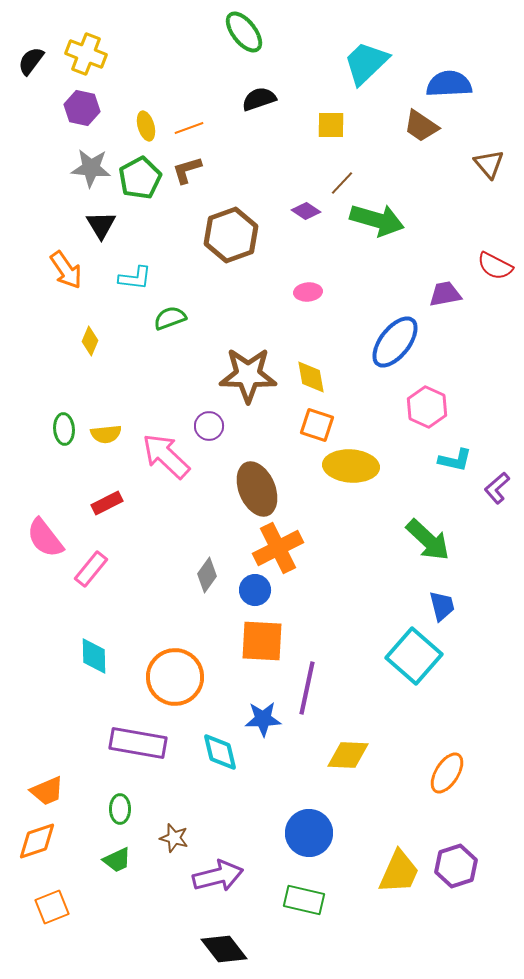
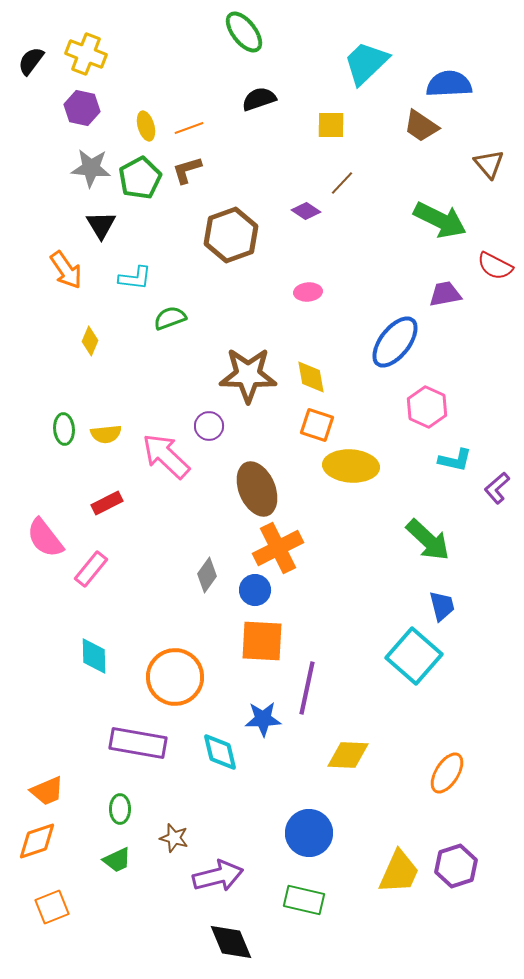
green arrow at (377, 220): moved 63 px right; rotated 10 degrees clockwise
black diamond at (224, 949): moved 7 px right, 7 px up; rotated 15 degrees clockwise
